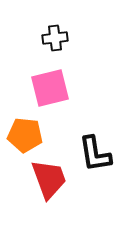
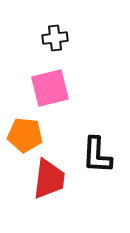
black L-shape: moved 2 px right, 1 px down; rotated 12 degrees clockwise
red trapezoid: rotated 27 degrees clockwise
